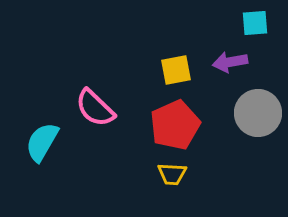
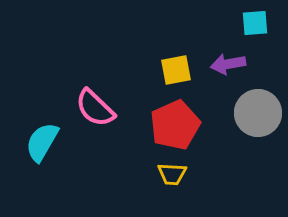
purple arrow: moved 2 px left, 2 px down
